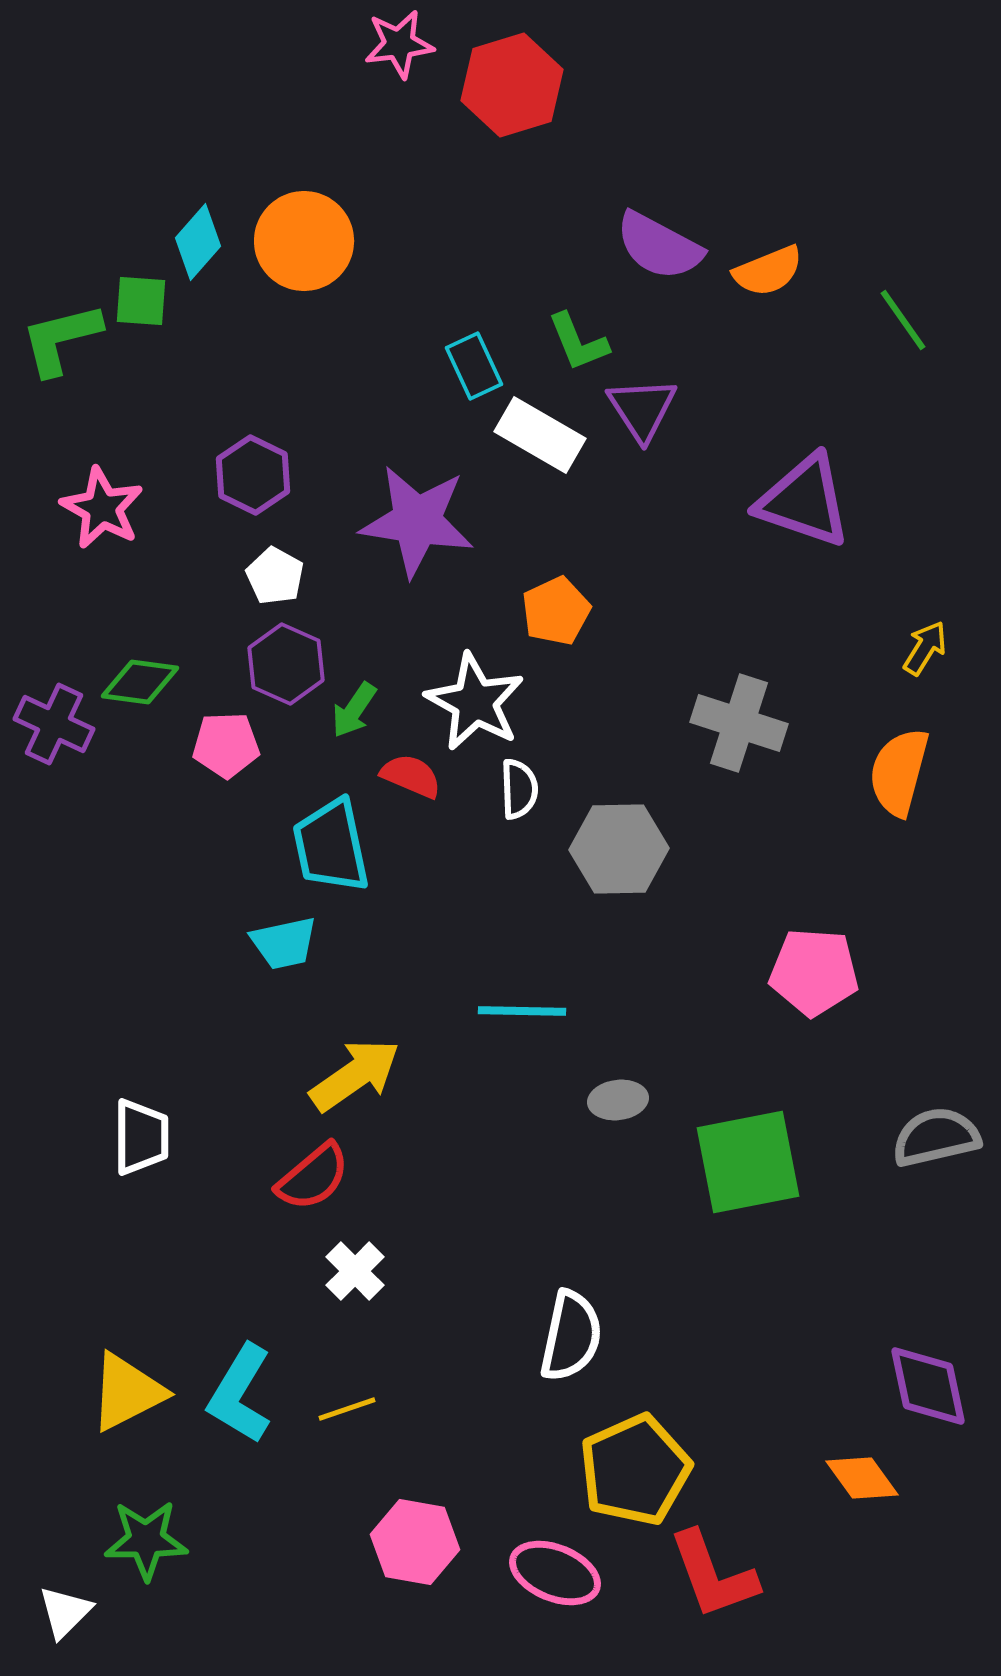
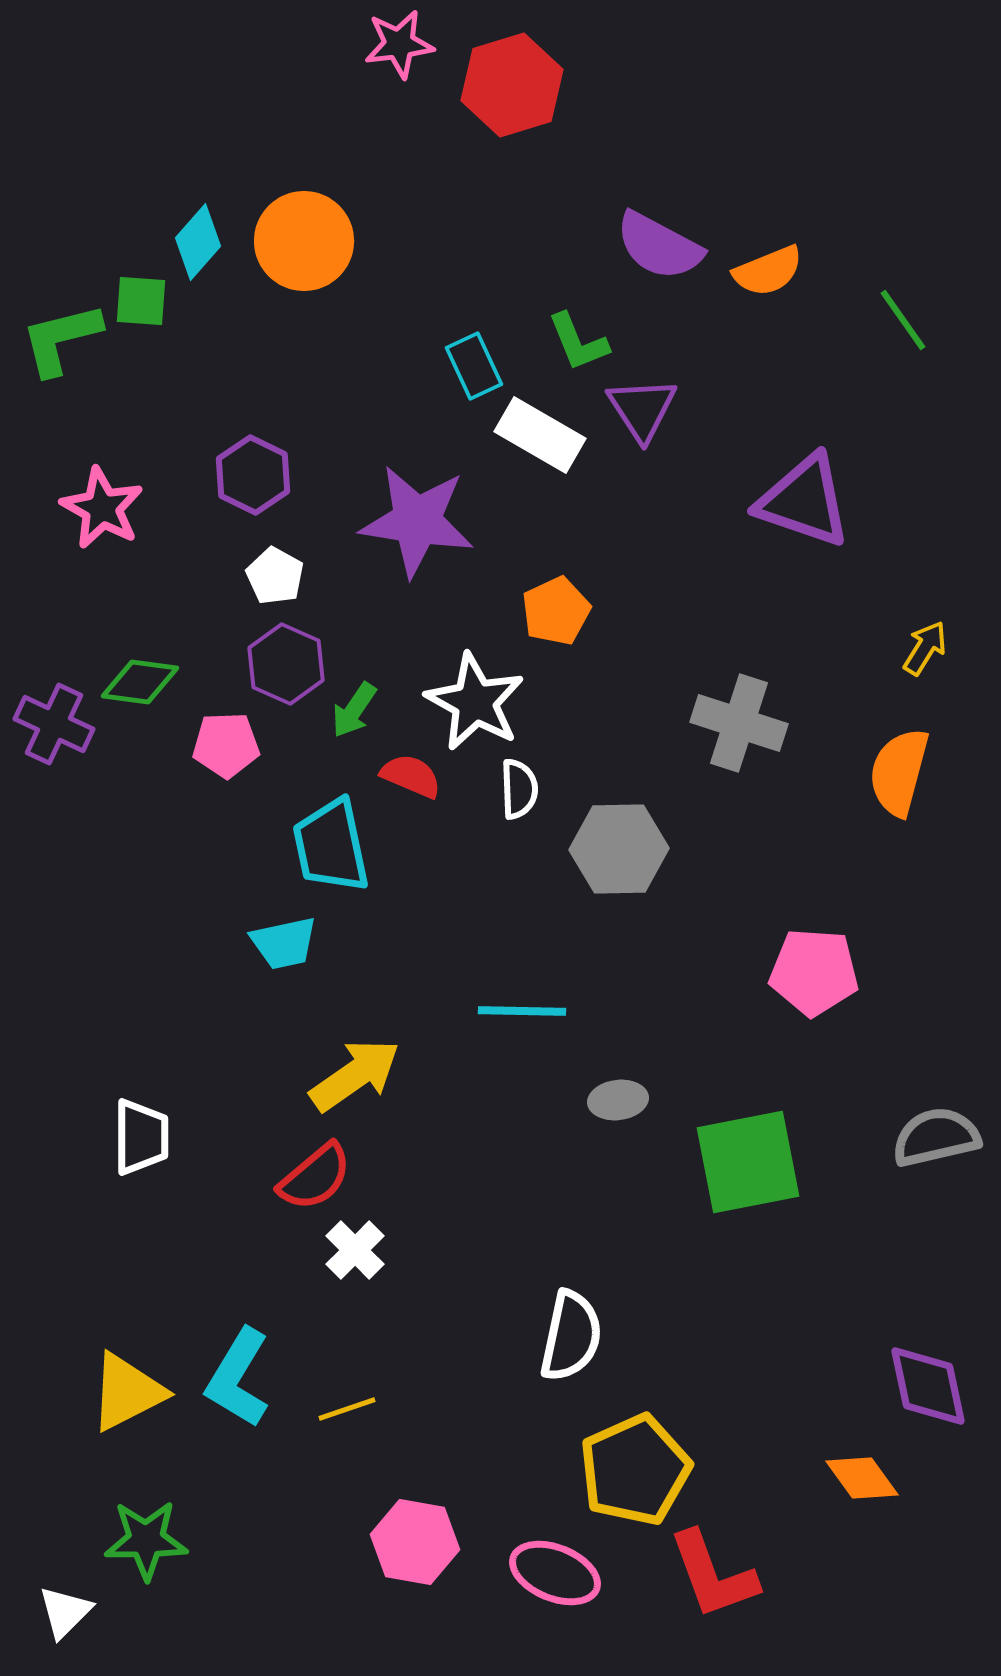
red semicircle at (313, 1177): moved 2 px right
white cross at (355, 1271): moved 21 px up
cyan L-shape at (240, 1394): moved 2 px left, 16 px up
